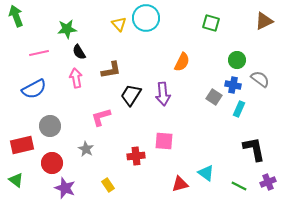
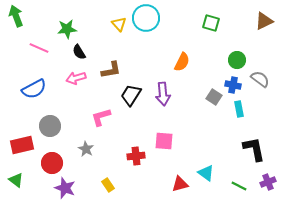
pink line: moved 5 px up; rotated 36 degrees clockwise
pink arrow: rotated 96 degrees counterclockwise
cyan rectangle: rotated 35 degrees counterclockwise
